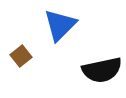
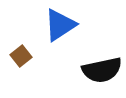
blue triangle: rotated 12 degrees clockwise
